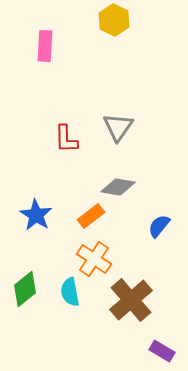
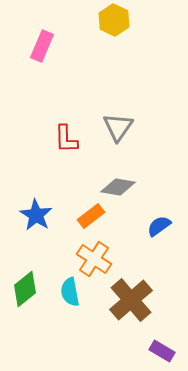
pink rectangle: moved 3 px left; rotated 20 degrees clockwise
blue semicircle: rotated 15 degrees clockwise
